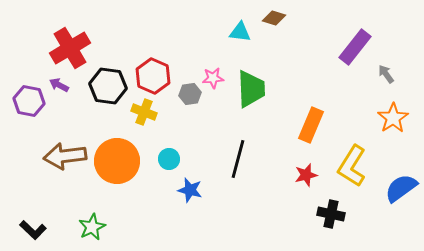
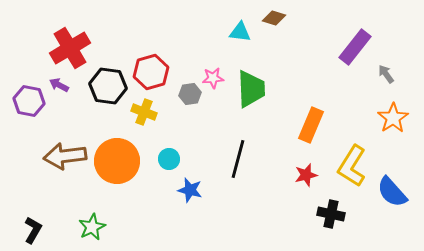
red hexagon: moved 2 px left, 4 px up; rotated 20 degrees clockwise
blue semicircle: moved 9 px left, 4 px down; rotated 96 degrees counterclockwise
black L-shape: rotated 104 degrees counterclockwise
